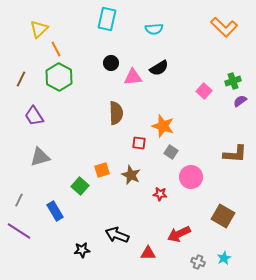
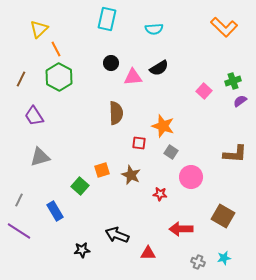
red arrow: moved 2 px right, 5 px up; rotated 25 degrees clockwise
cyan star: rotated 16 degrees clockwise
